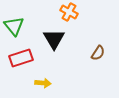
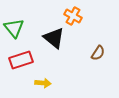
orange cross: moved 4 px right, 4 px down
green triangle: moved 2 px down
black triangle: moved 1 px up; rotated 20 degrees counterclockwise
red rectangle: moved 2 px down
